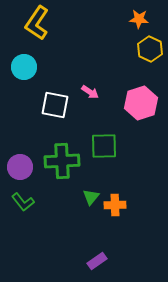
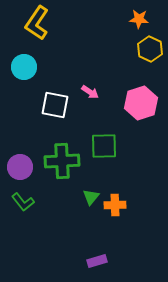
purple rectangle: rotated 18 degrees clockwise
